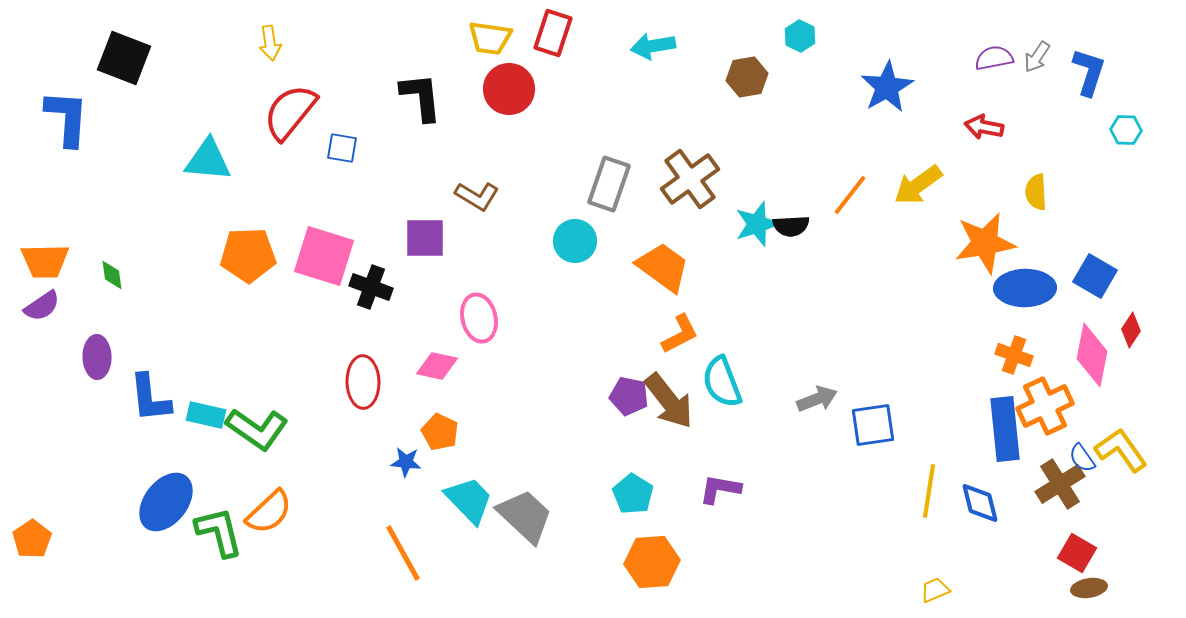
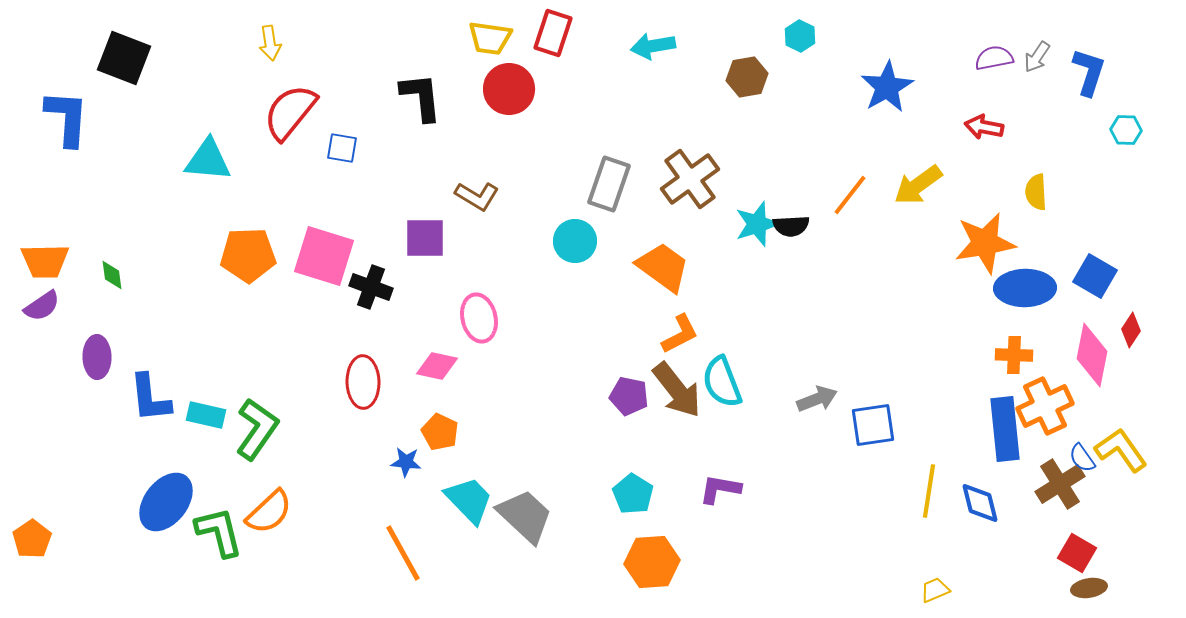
orange cross at (1014, 355): rotated 18 degrees counterclockwise
brown arrow at (669, 401): moved 8 px right, 11 px up
green L-shape at (257, 429): rotated 90 degrees counterclockwise
